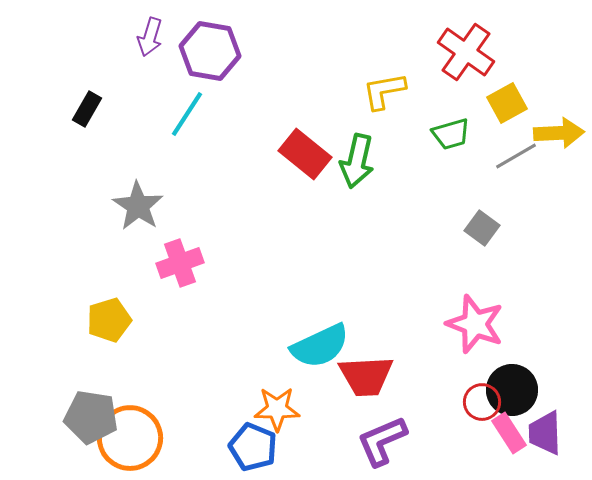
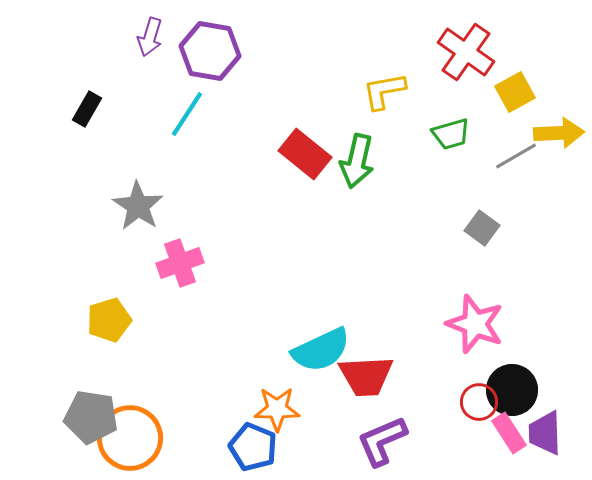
yellow square: moved 8 px right, 11 px up
cyan semicircle: moved 1 px right, 4 px down
red circle: moved 3 px left
